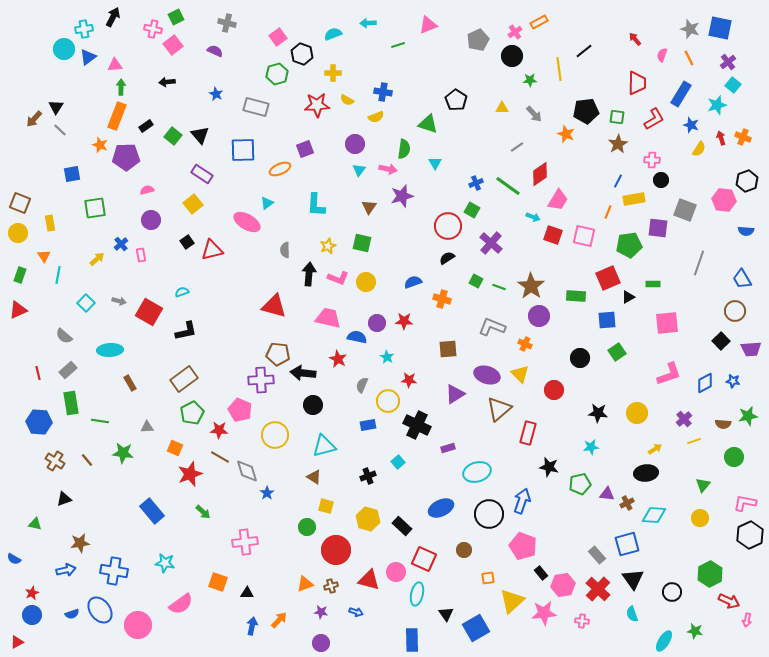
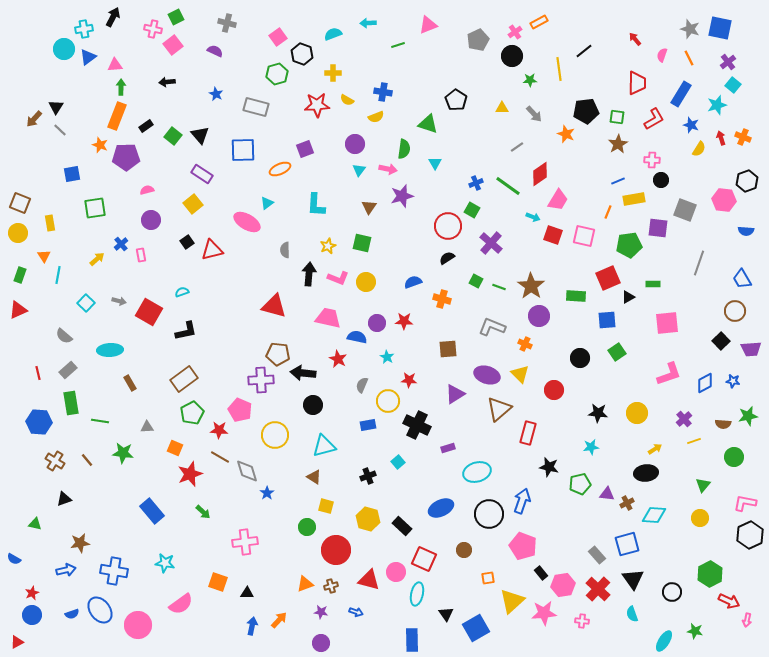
blue line at (618, 181): rotated 40 degrees clockwise
